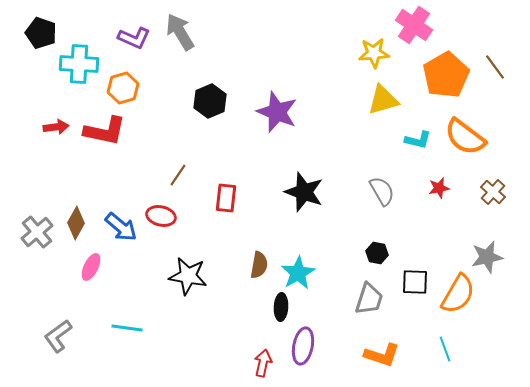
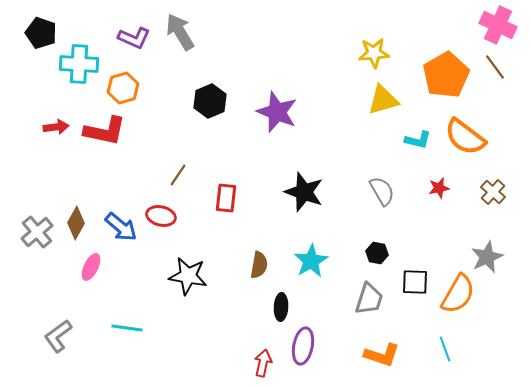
pink cross at (414, 25): moved 84 px right; rotated 9 degrees counterclockwise
gray star at (487, 257): rotated 12 degrees counterclockwise
cyan star at (298, 273): moved 13 px right, 12 px up
